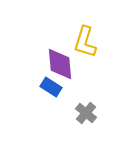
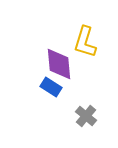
purple diamond: moved 1 px left
gray cross: moved 3 px down
